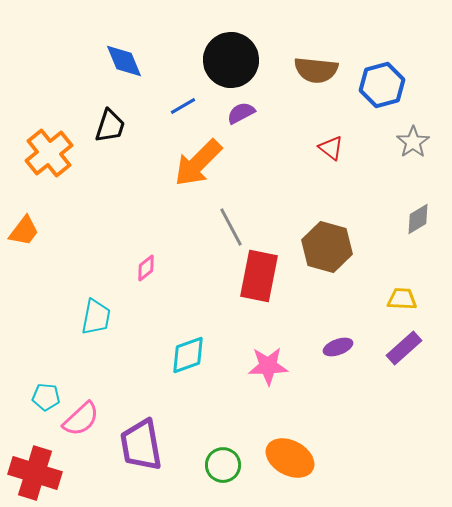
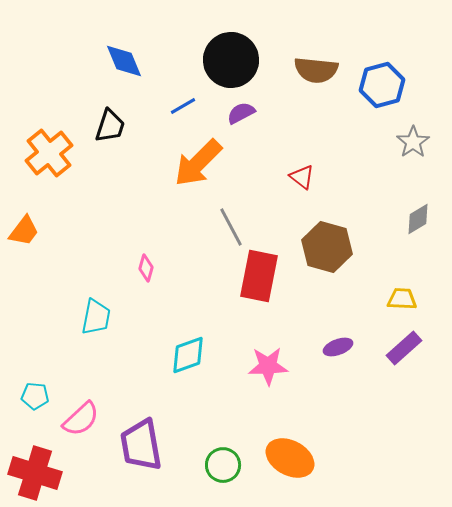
red triangle: moved 29 px left, 29 px down
pink diamond: rotated 36 degrees counterclockwise
cyan pentagon: moved 11 px left, 1 px up
